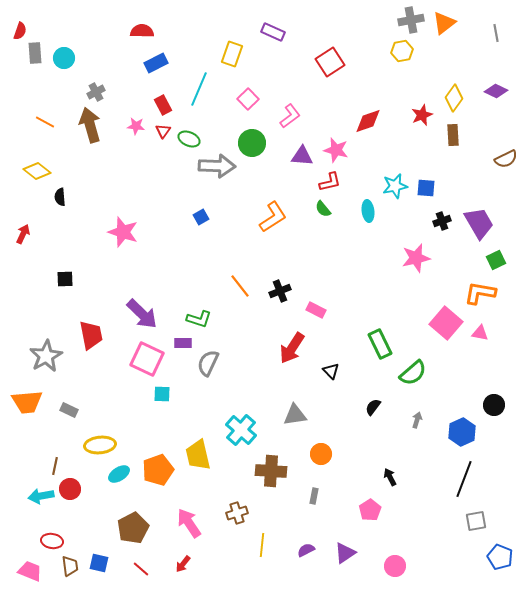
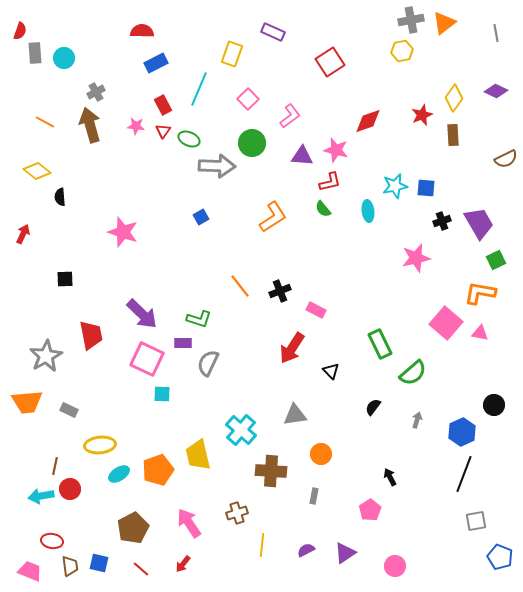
black line at (464, 479): moved 5 px up
